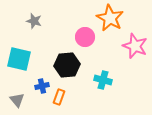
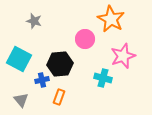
orange star: moved 1 px right, 1 px down
pink circle: moved 2 px down
pink star: moved 12 px left, 10 px down; rotated 30 degrees clockwise
cyan square: rotated 15 degrees clockwise
black hexagon: moved 7 px left, 1 px up
cyan cross: moved 2 px up
blue cross: moved 6 px up
gray triangle: moved 4 px right
